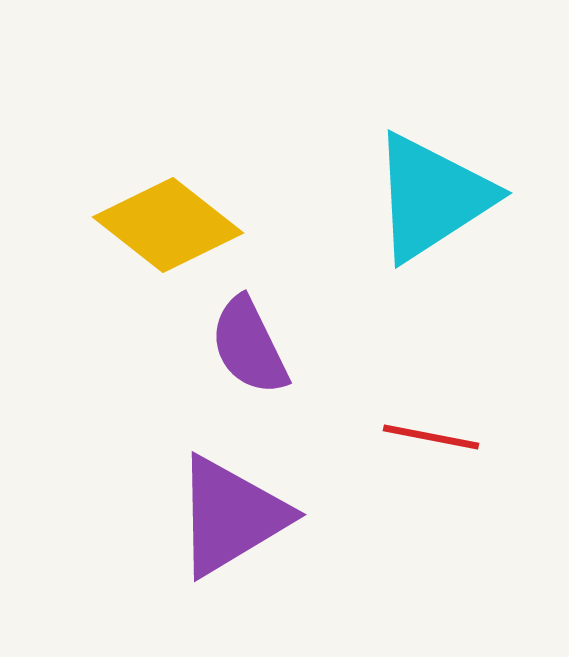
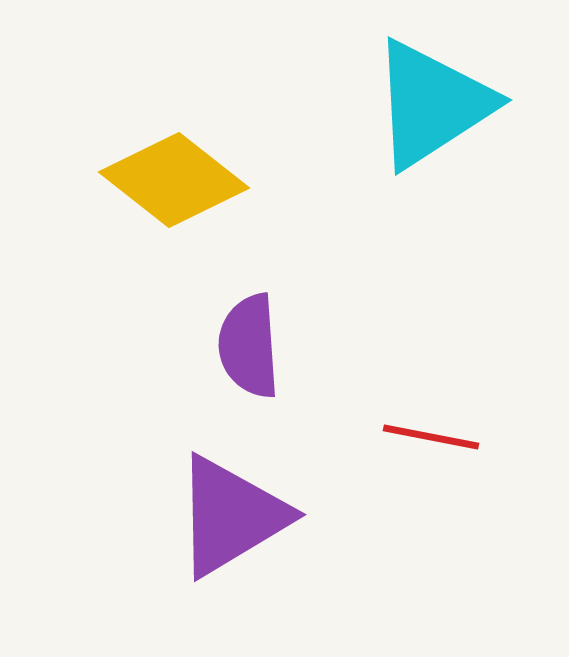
cyan triangle: moved 93 px up
yellow diamond: moved 6 px right, 45 px up
purple semicircle: rotated 22 degrees clockwise
